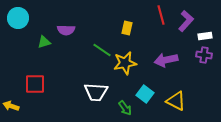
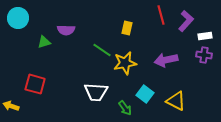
red square: rotated 15 degrees clockwise
